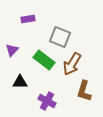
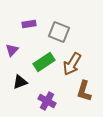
purple rectangle: moved 1 px right, 5 px down
gray square: moved 1 px left, 5 px up
green rectangle: moved 2 px down; rotated 70 degrees counterclockwise
black triangle: rotated 21 degrees counterclockwise
